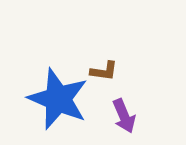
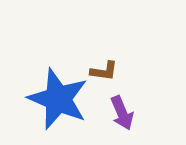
purple arrow: moved 2 px left, 3 px up
